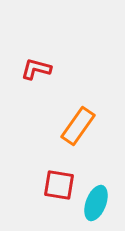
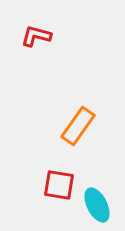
red L-shape: moved 33 px up
cyan ellipse: moved 1 px right, 2 px down; rotated 48 degrees counterclockwise
